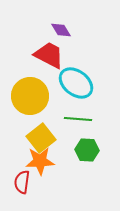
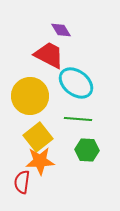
yellow square: moved 3 px left, 1 px up
